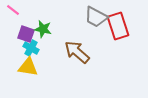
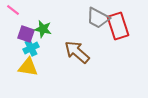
gray trapezoid: moved 2 px right, 1 px down
cyan cross: rotated 35 degrees clockwise
